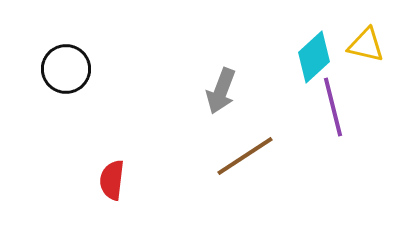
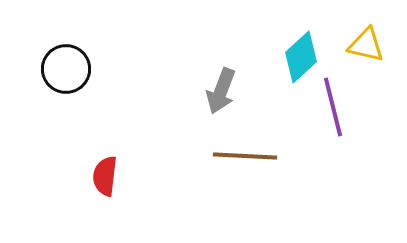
cyan diamond: moved 13 px left
brown line: rotated 36 degrees clockwise
red semicircle: moved 7 px left, 4 px up
